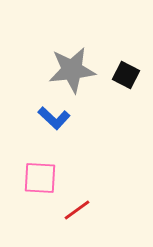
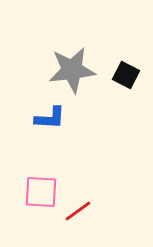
blue L-shape: moved 4 px left; rotated 40 degrees counterclockwise
pink square: moved 1 px right, 14 px down
red line: moved 1 px right, 1 px down
